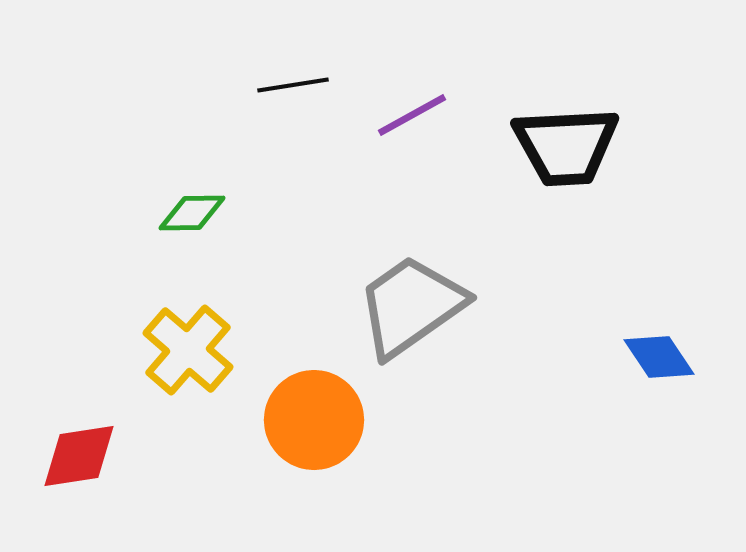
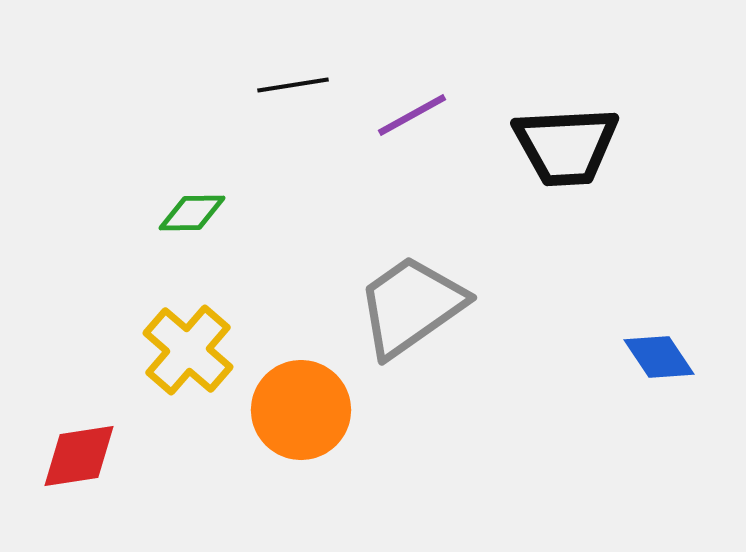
orange circle: moved 13 px left, 10 px up
